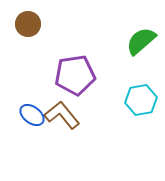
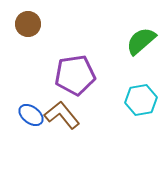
blue ellipse: moved 1 px left
